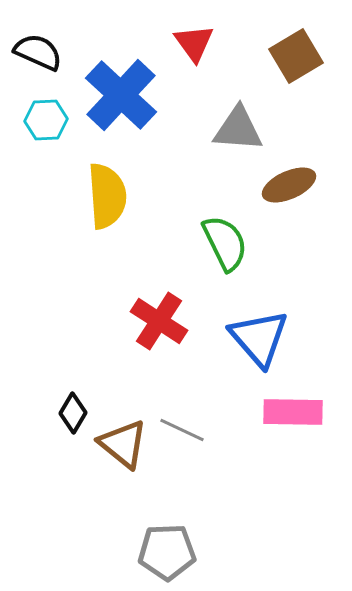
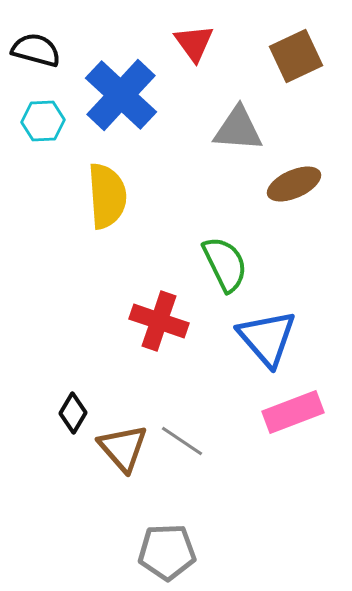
black semicircle: moved 2 px left, 2 px up; rotated 9 degrees counterclockwise
brown square: rotated 6 degrees clockwise
cyan hexagon: moved 3 px left, 1 px down
brown ellipse: moved 5 px right, 1 px up
green semicircle: moved 21 px down
red cross: rotated 14 degrees counterclockwise
blue triangle: moved 8 px right
pink rectangle: rotated 22 degrees counterclockwise
gray line: moved 11 px down; rotated 9 degrees clockwise
brown triangle: moved 4 px down; rotated 10 degrees clockwise
